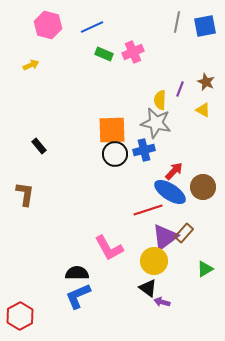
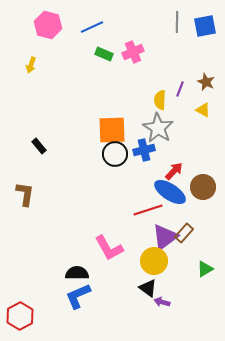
gray line: rotated 10 degrees counterclockwise
yellow arrow: rotated 133 degrees clockwise
gray star: moved 2 px right, 5 px down; rotated 20 degrees clockwise
